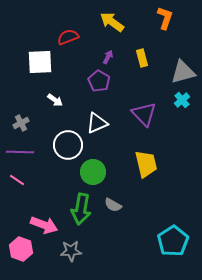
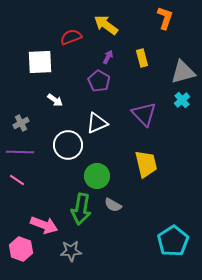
yellow arrow: moved 6 px left, 3 px down
red semicircle: moved 3 px right
green circle: moved 4 px right, 4 px down
